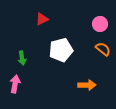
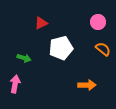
red triangle: moved 1 px left, 4 px down
pink circle: moved 2 px left, 2 px up
white pentagon: moved 2 px up
green arrow: moved 2 px right; rotated 64 degrees counterclockwise
